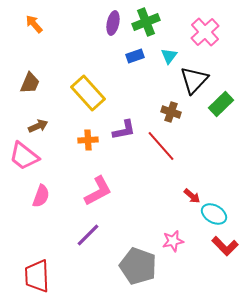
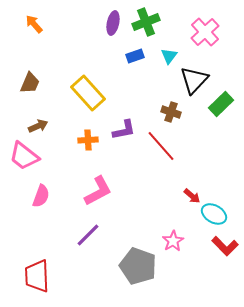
pink star: rotated 20 degrees counterclockwise
